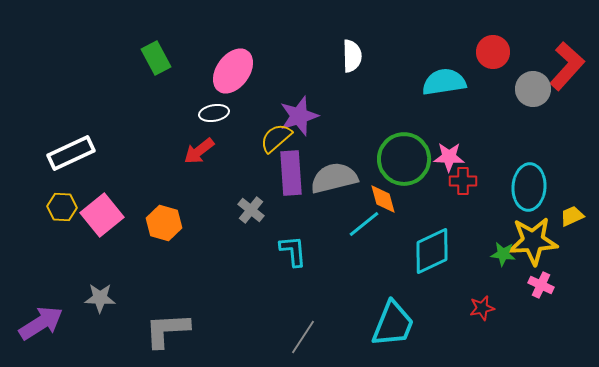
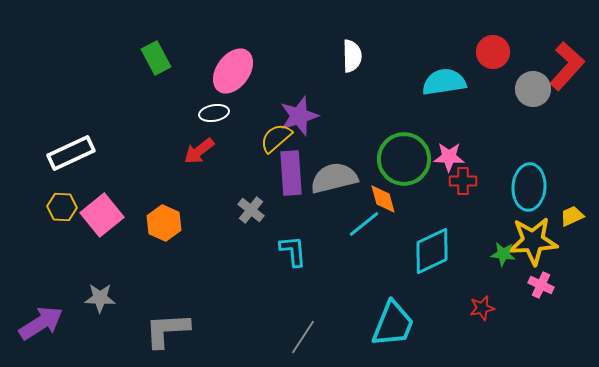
orange hexagon: rotated 8 degrees clockwise
